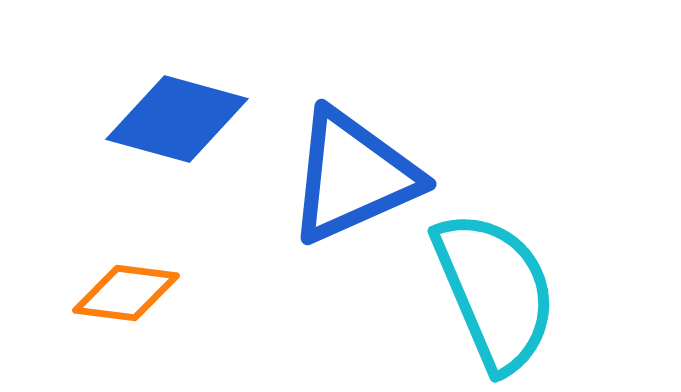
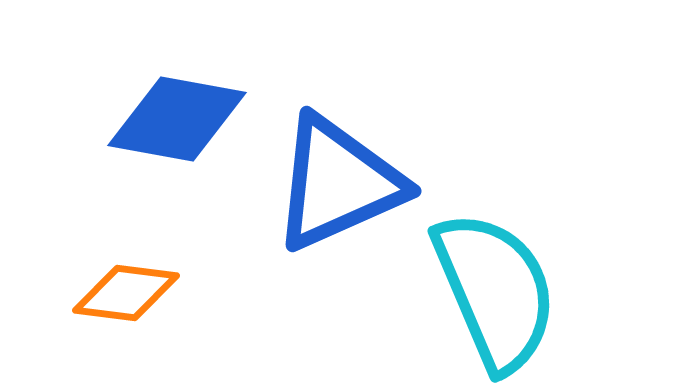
blue diamond: rotated 5 degrees counterclockwise
blue triangle: moved 15 px left, 7 px down
